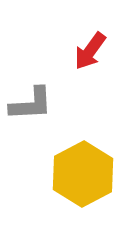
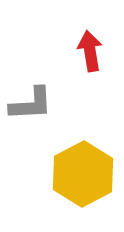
red arrow: rotated 135 degrees clockwise
